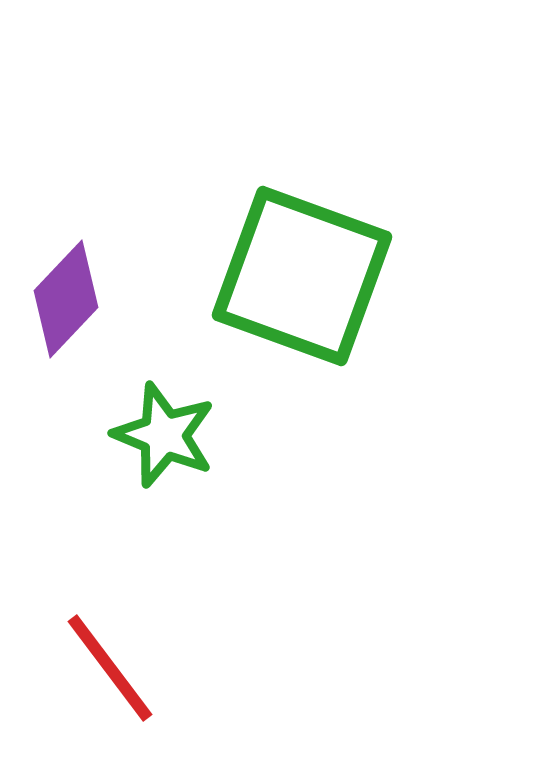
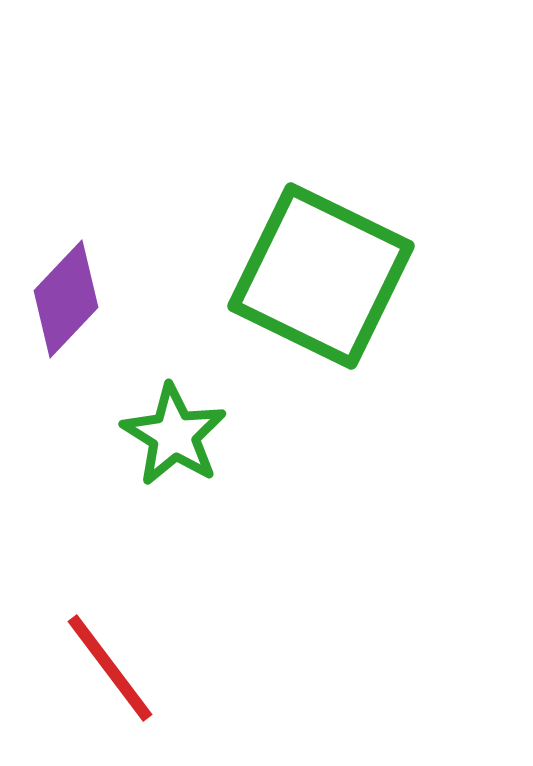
green square: moved 19 px right; rotated 6 degrees clockwise
green star: moved 10 px right; rotated 10 degrees clockwise
